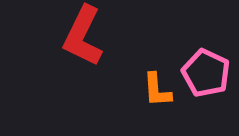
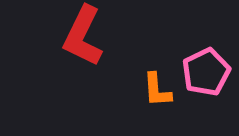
pink pentagon: moved 1 px up; rotated 21 degrees clockwise
